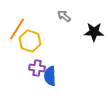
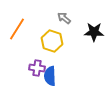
gray arrow: moved 2 px down
yellow hexagon: moved 22 px right
